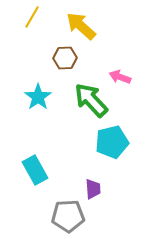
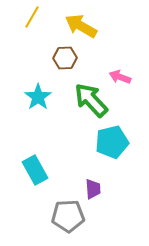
yellow arrow: rotated 12 degrees counterclockwise
